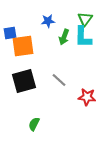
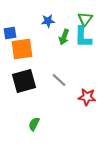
orange square: moved 1 px left, 3 px down
